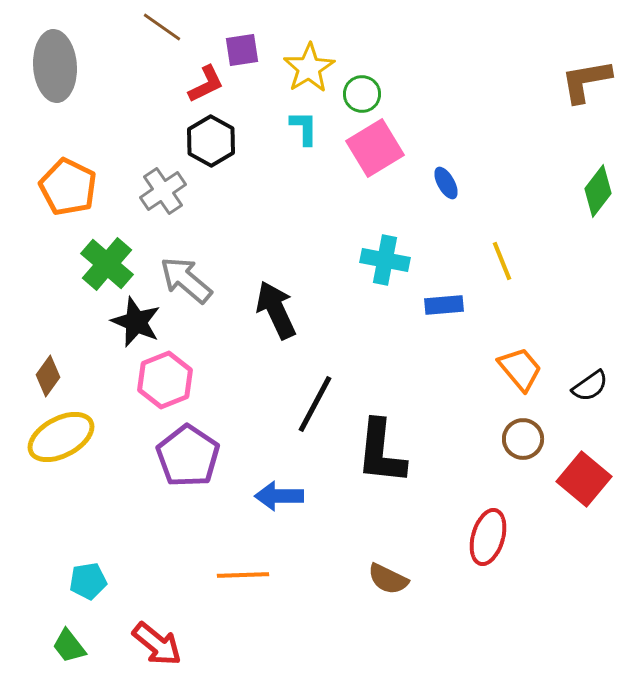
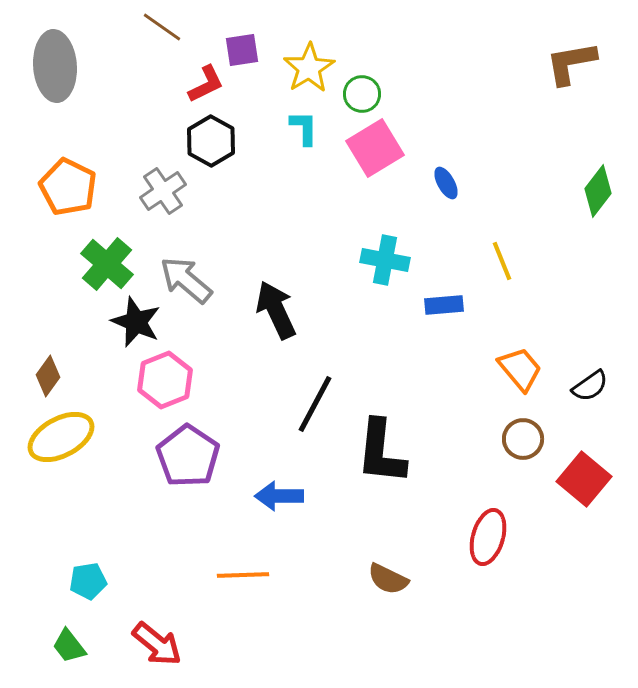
brown L-shape: moved 15 px left, 18 px up
